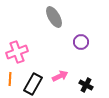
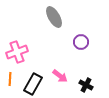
pink arrow: rotated 63 degrees clockwise
